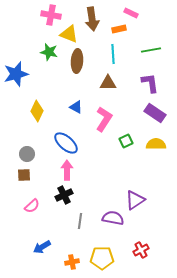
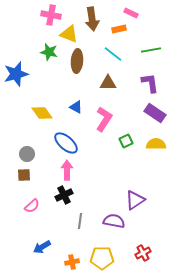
cyan line: rotated 48 degrees counterclockwise
yellow diamond: moved 5 px right, 2 px down; rotated 60 degrees counterclockwise
purple semicircle: moved 1 px right, 3 px down
red cross: moved 2 px right, 3 px down
